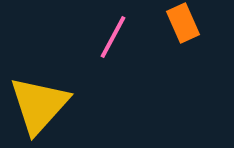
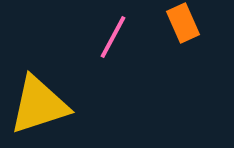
yellow triangle: rotated 30 degrees clockwise
